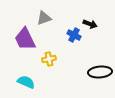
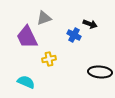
purple trapezoid: moved 2 px right, 2 px up
black ellipse: rotated 10 degrees clockwise
